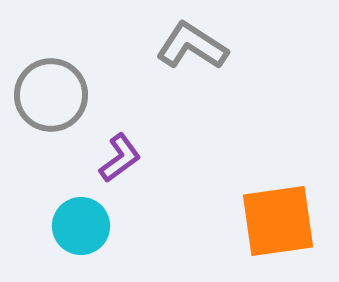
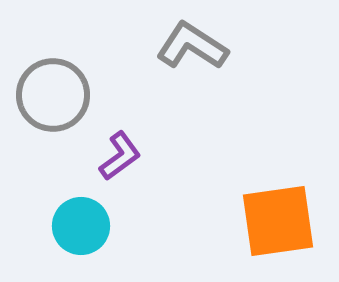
gray circle: moved 2 px right
purple L-shape: moved 2 px up
